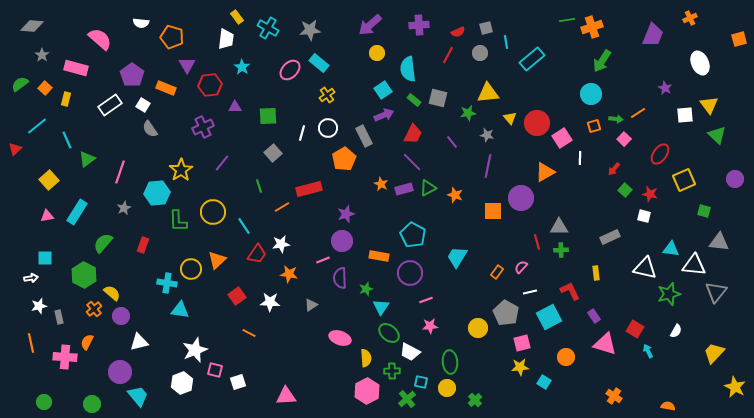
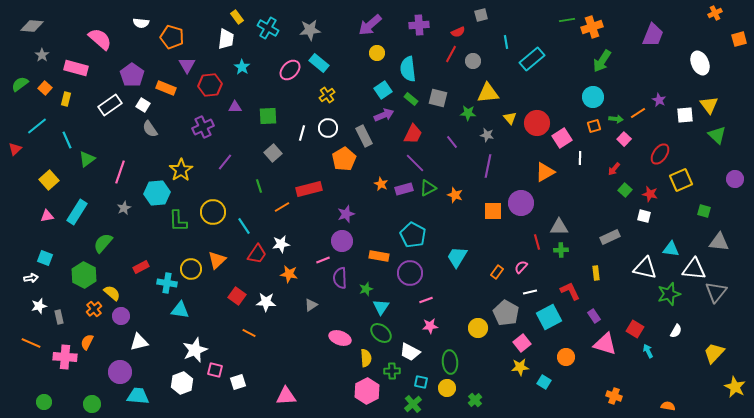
orange cross at (690, 18): moved 25 px right, 5 px up
gray square at (486, 28): moved 5 px left, 13 px up
gray circle at (480, 53): moved 7 px left, 8 px down
red line at (448, 55): moved 3 px right, 1 px up
purple star at (665, 88): moved 6 px left, 12 px down
cyan circle at (591, 94): moved 2 px right, 3 px down
green rectangle at (414, 100): moved 3 px left, 1 px up
green star at (468, 113): rotated 14 degrees clockwise
purple line at (412, 162): moved 3 px right, 1 px down
purple line at (222, 163): moved 3 px right, 1 px up
yellow square at (684, 180): moved 3 px left
purple circle at (521, 198): moved 5 px down
red rectangle at (143, 245): moved 2 px left, 22 px down; rotated 42 degrees clockwise
cyan square at (45, 258): rotated 21 degrees clockwise
white triangle at (694, 265): moved 4 px down
red square at (237, 296): rotated 18 degrees counterclockwise
white star at (270, 302): moved 4 px left
green ellipse at (389, 333): moved 8 px left
orange line at (31, 343): rotated 54 degrees counterclockwise
pink square at (522, 343): rotated 24 degrees counterclockwise
cyan trapezoid at (138, 396): rotated 45 degrees counterclockwise
orange cross at (614, 396): rotated 14 degrees counterclockwise
green cross at (407, 399): moved 6 px right, 5 px down
